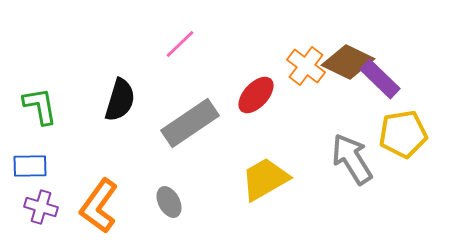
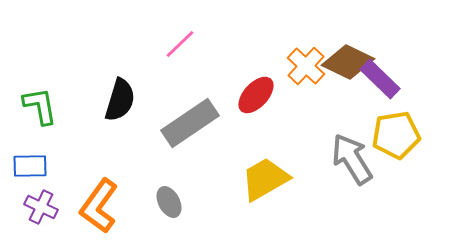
orange cross: rotated 6 degrees clockwise
yellow pentagon: moved 7 px left, 1 px down
purple cross: rotated 8 degrees clockwise
